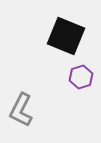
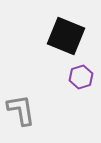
gray L-shape: rotated 144 degrees clockwise
